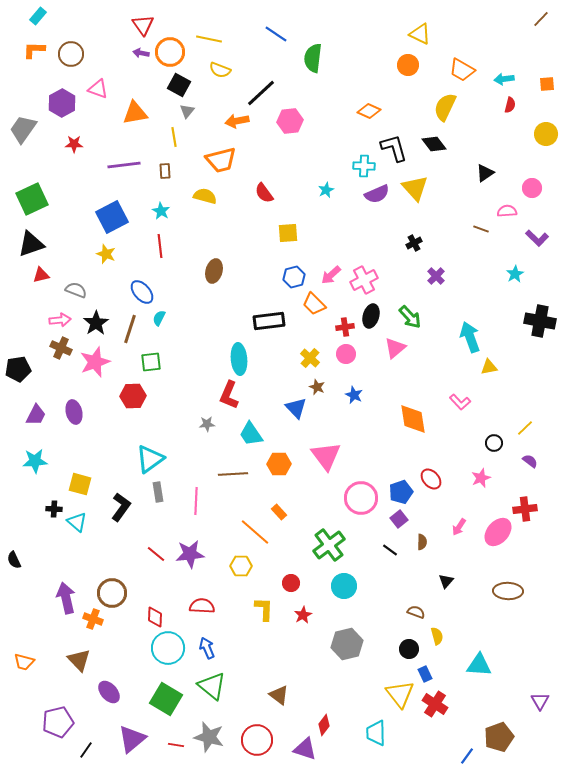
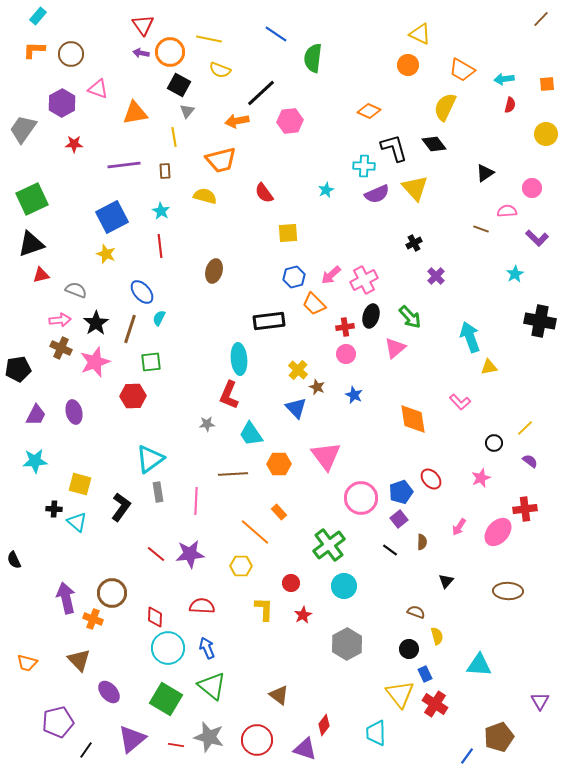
yellow cross at (310, 358): moved 12 px left, 12 px down
gray hexagon at (347, 644): rotated 16 degrees counterclockwise
orange trapezoid at (24, 662): moved 3 px right, 1 px down
